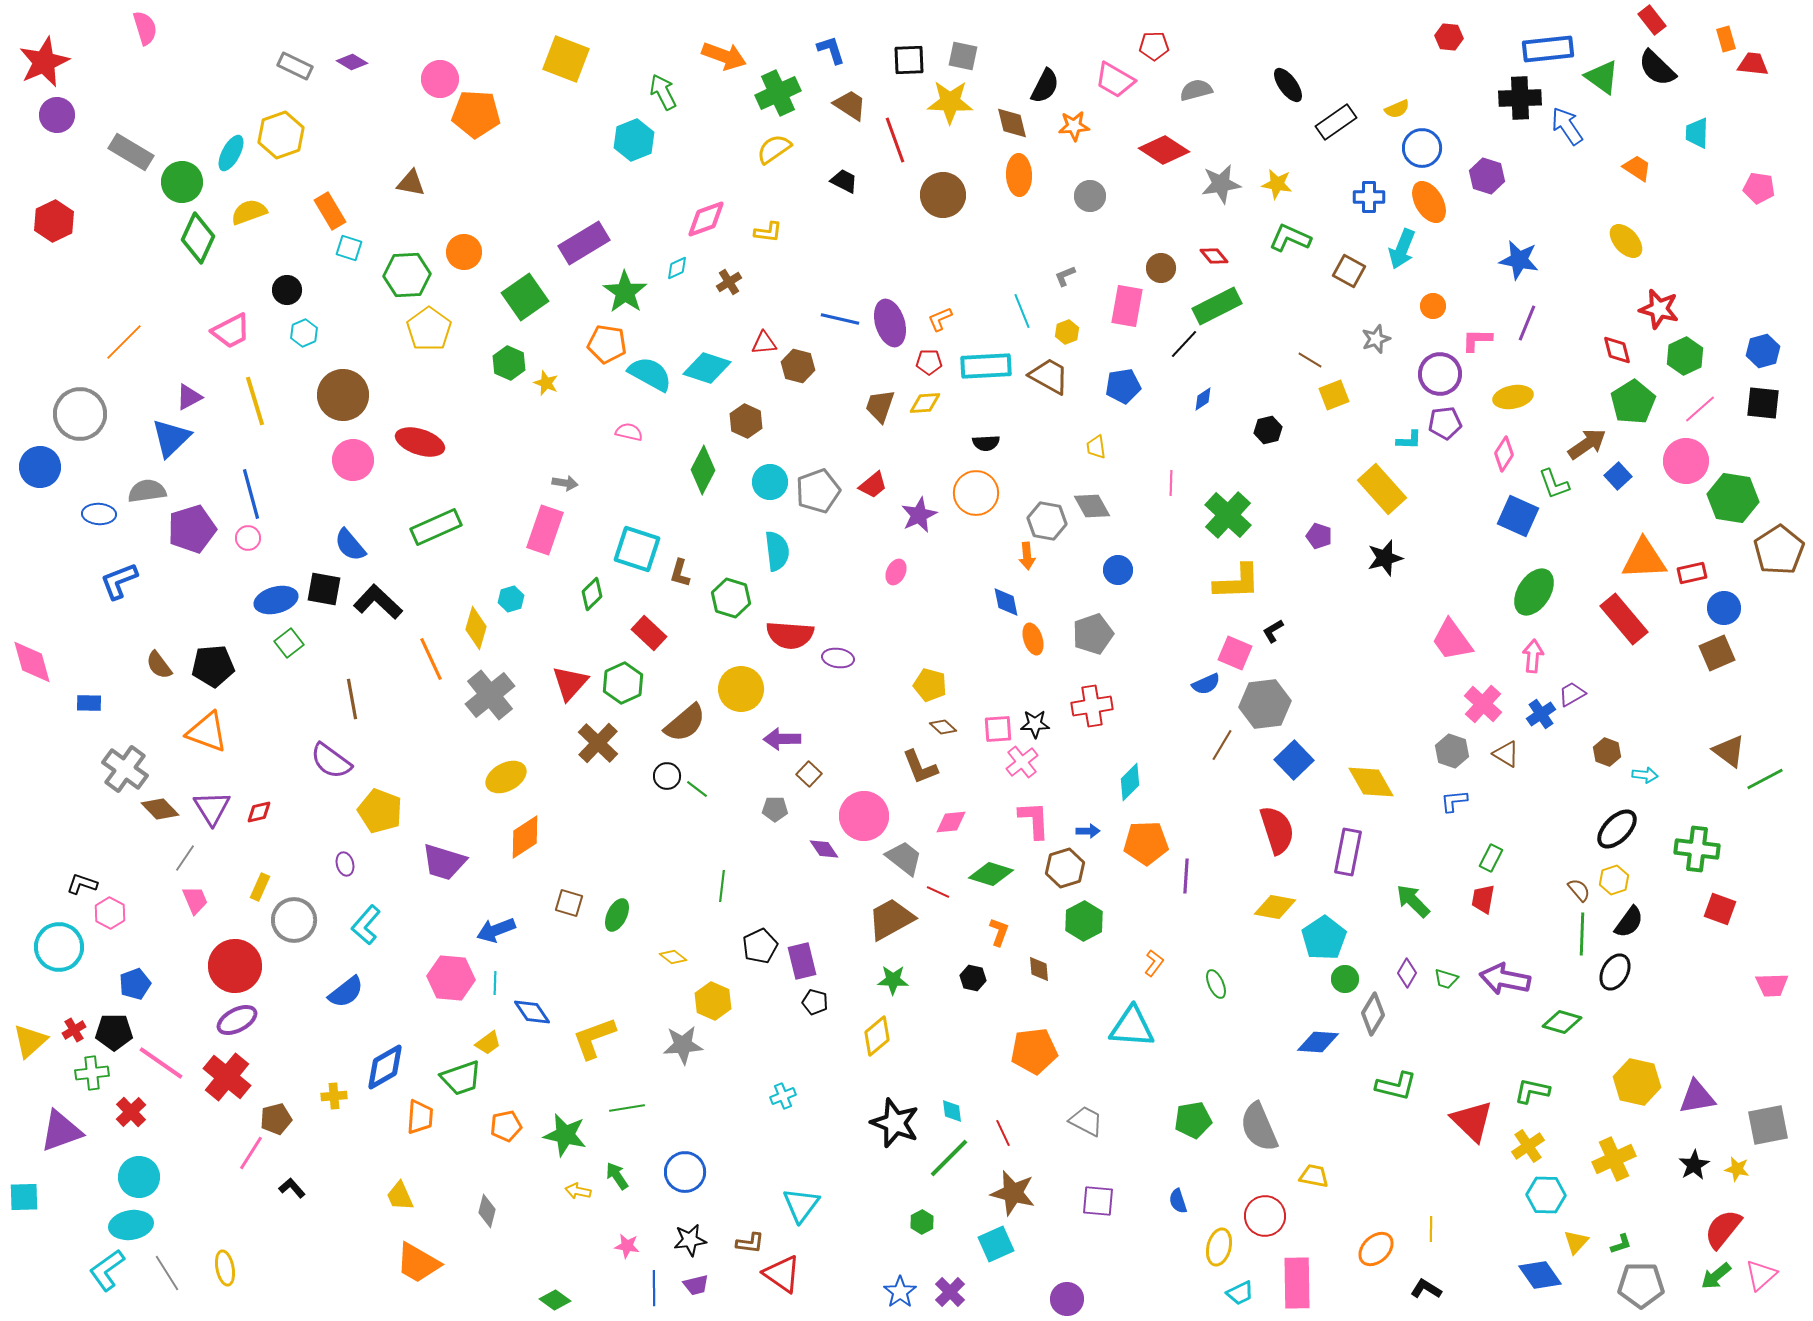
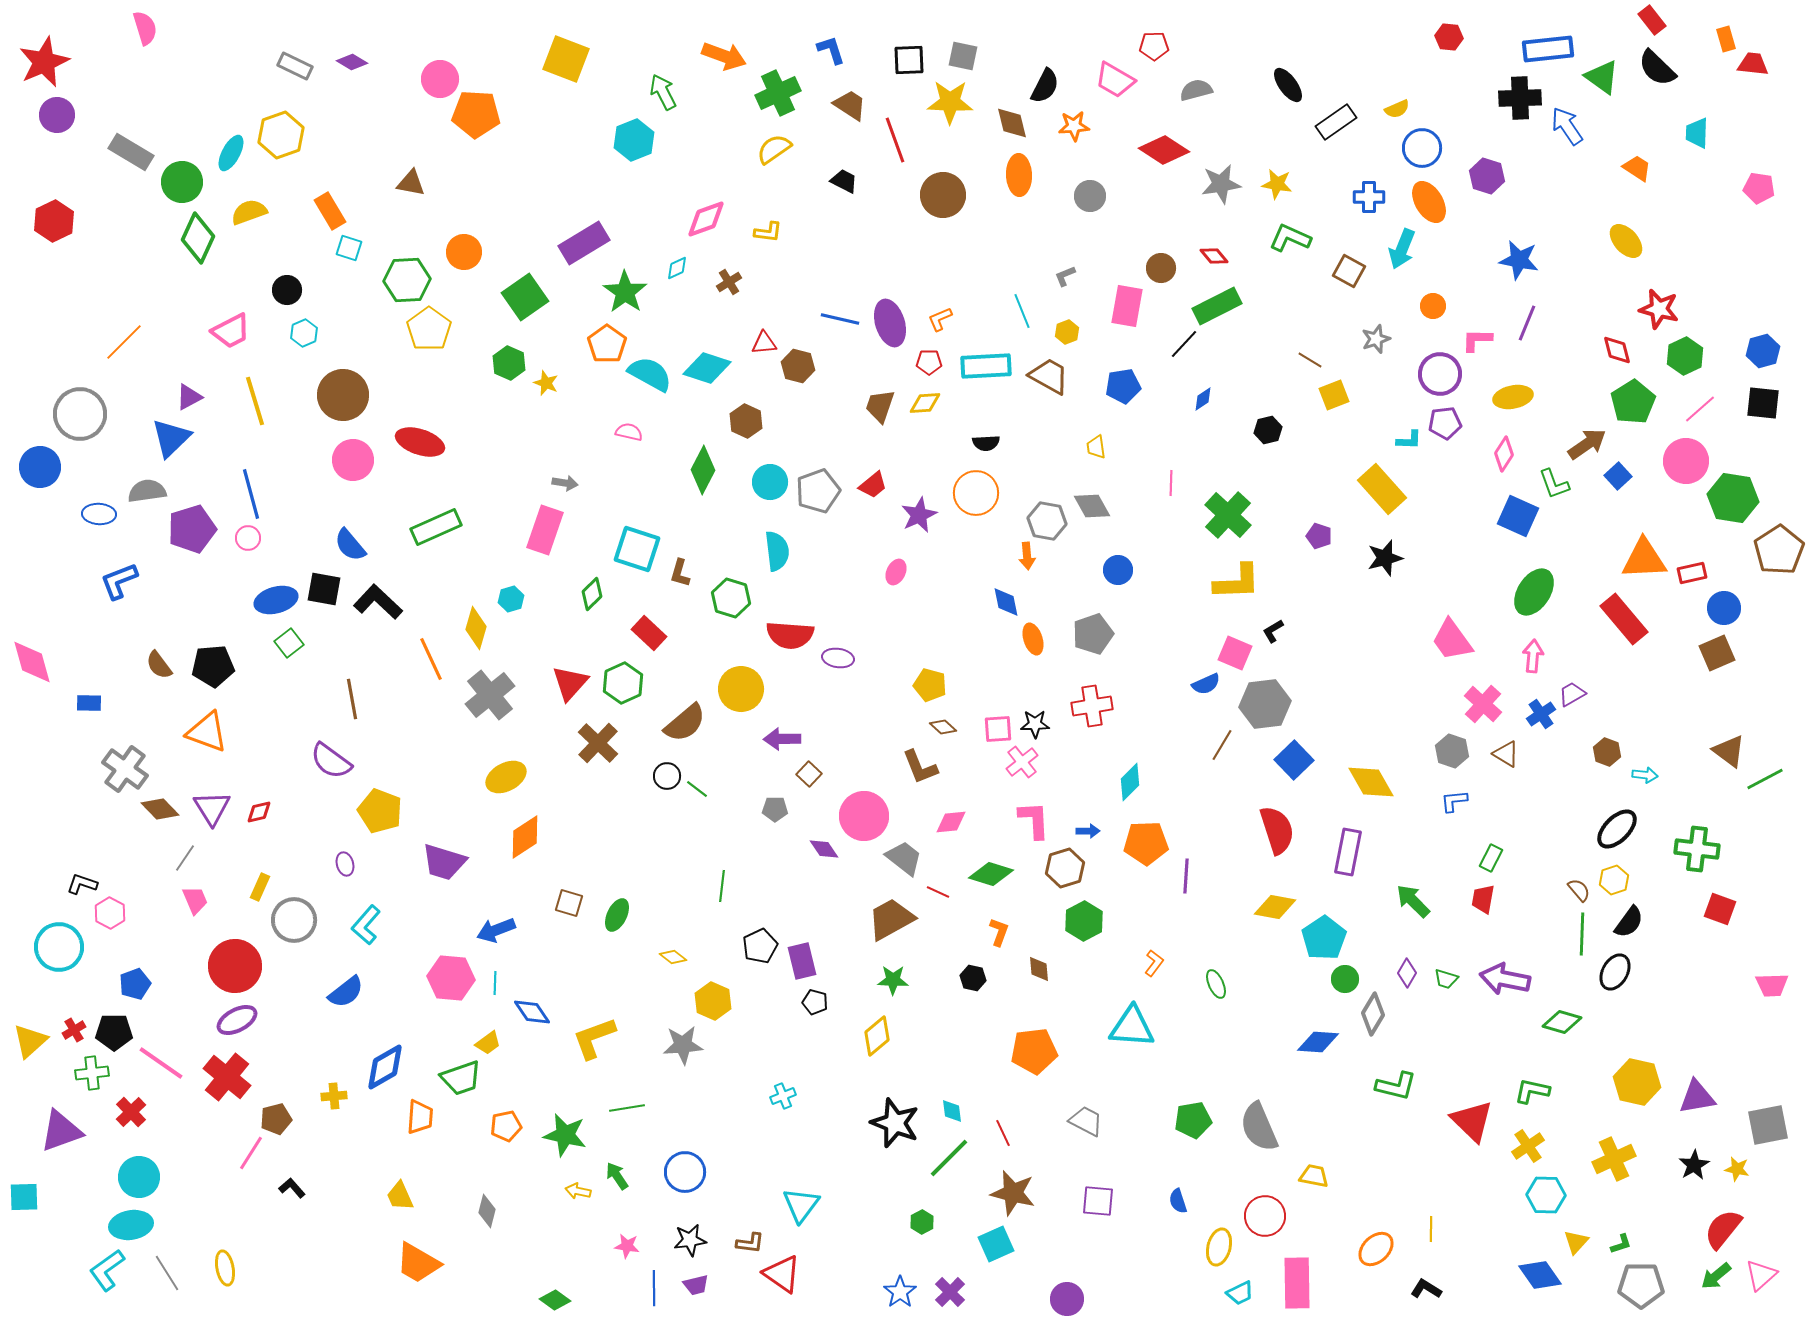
green hexagon at (407, 275): moved 5 px down
orange pentagon at (607, 344): rotated 27 degrees clockwise
